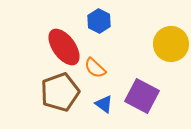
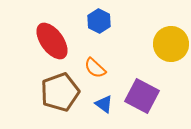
red ellipse: moved 12 px left, 6 px up
